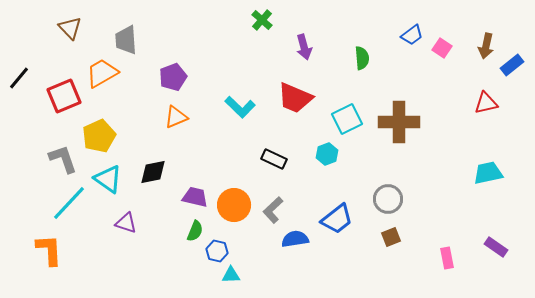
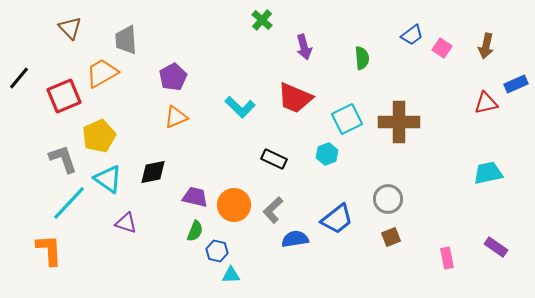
blue rectangle at (512, 65): moved 4 px right, 19 px down; rotated 15 degrees clockwise
purple pentagon at (173, 77): rotated 8 degrees counterclockwise
